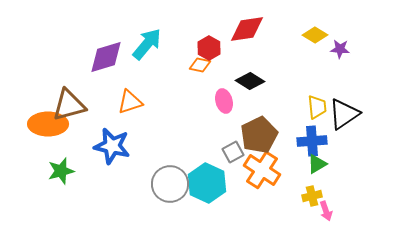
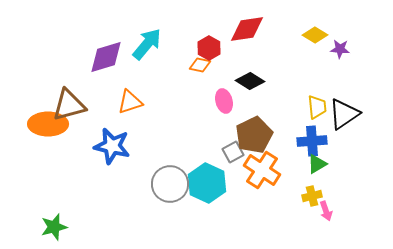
brown pentagon: moved 5 px left
green star: moved 7 px left, 56 px down
